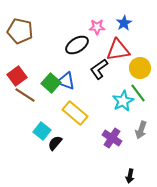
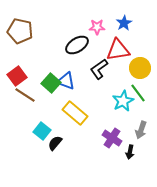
black arrow: moved 24 px up
